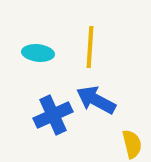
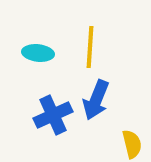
blue arrow: rotated 96 degrees counterclockwise
